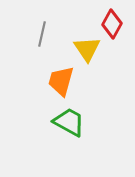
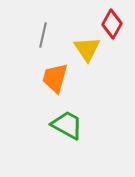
gray line: moved 1 px right, 1 px down
orange trapezoid: moved 6 px left, 3 px up
green trapezoid: moved 2 px left, 3 px down
